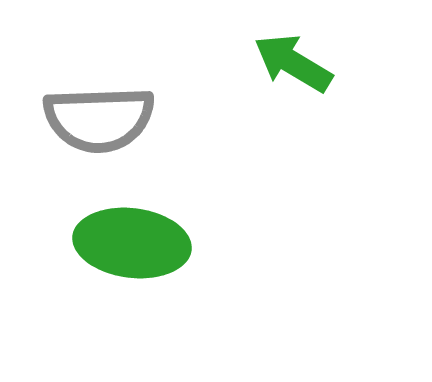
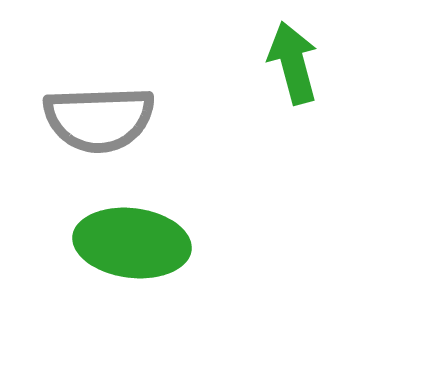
green arrow: rotated 44 degrees clockwise
